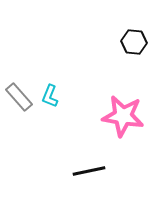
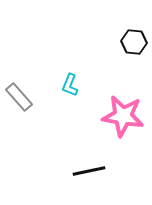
cyan L-shape: moved 20 px right, 11 px up
